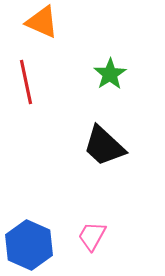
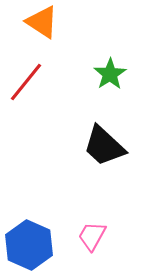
orange triangle: rotated 9 degrees clockwise
red line: rotated 51 degrees clockwise
